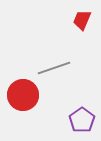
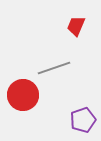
red trapezoid: moved 6 px left, 6 px down
purple pentagon: moved 1 px right; rotated 15 degrees clockwise
